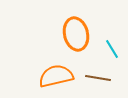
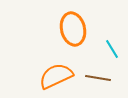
orange ellipse: moved 3 px left, 5 px up
orange semicircle: rotated 12 degrees counterclockwise
